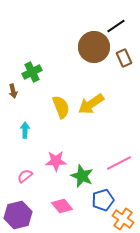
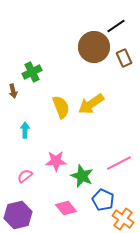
blue pentagon: rotated 30 degrees counterclockwise
pink diamond: moved 4 px right, 2 px down
